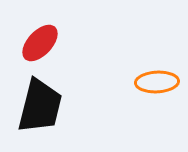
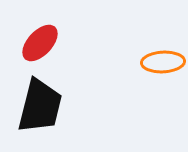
orange ellipse: moved 6 px right, 20 px up
